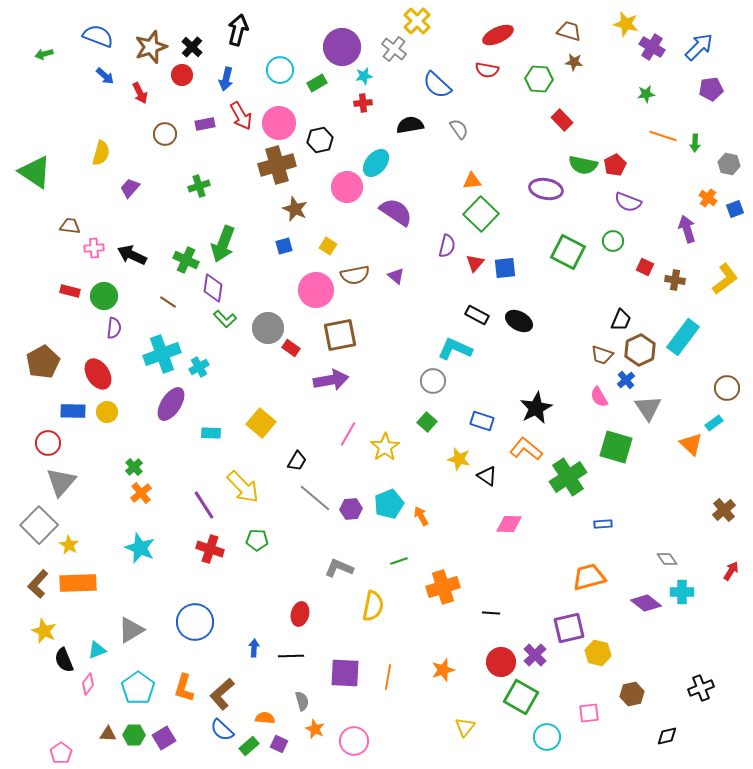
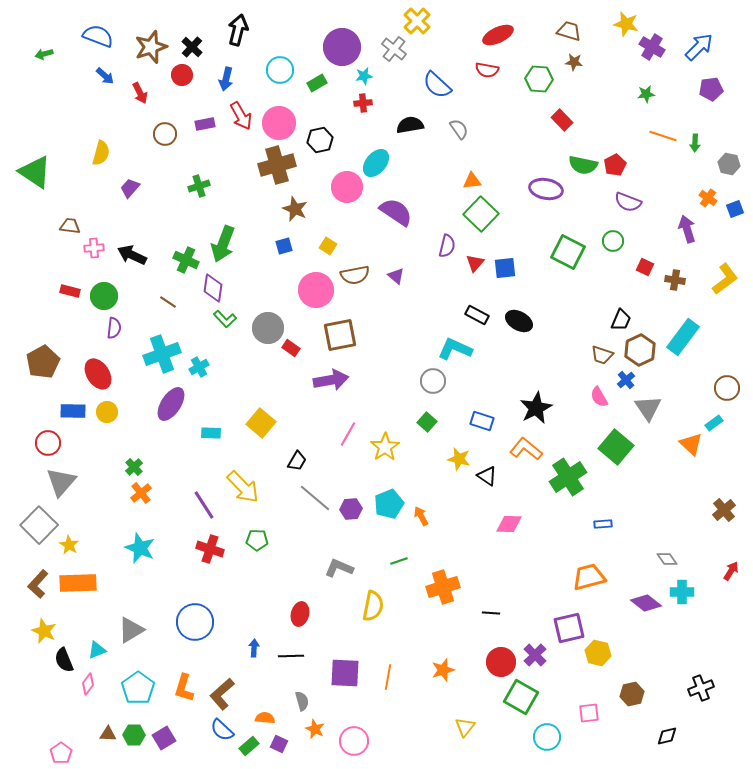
green square at (616, 447): rotated 24 degrees clockwise
